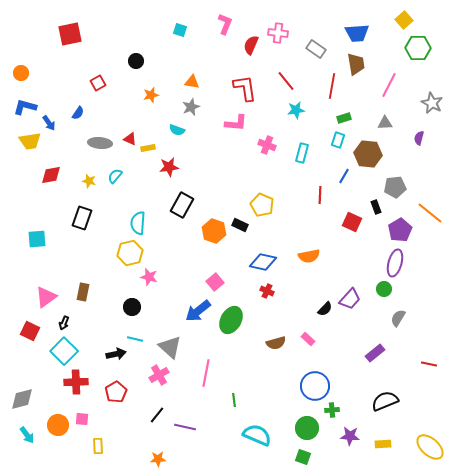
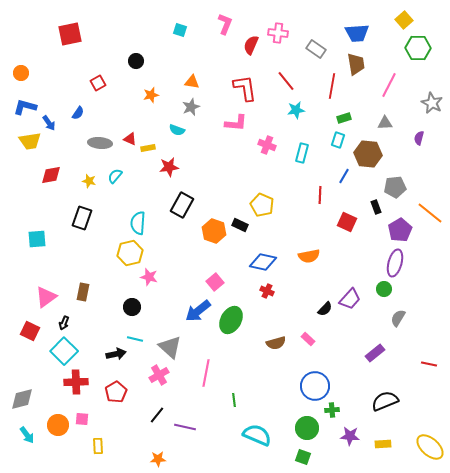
red square at (352, 222): moved 5 px left
